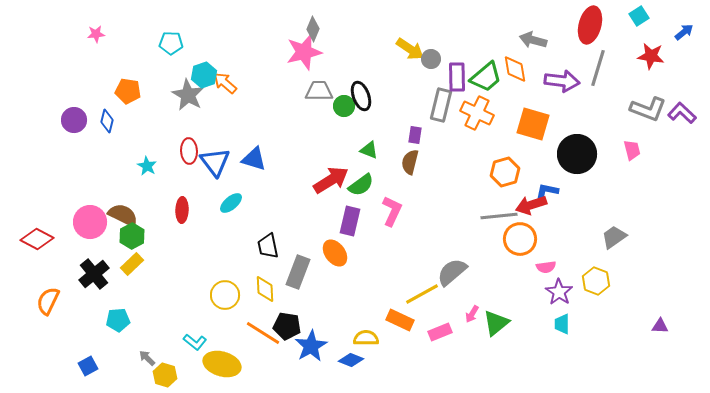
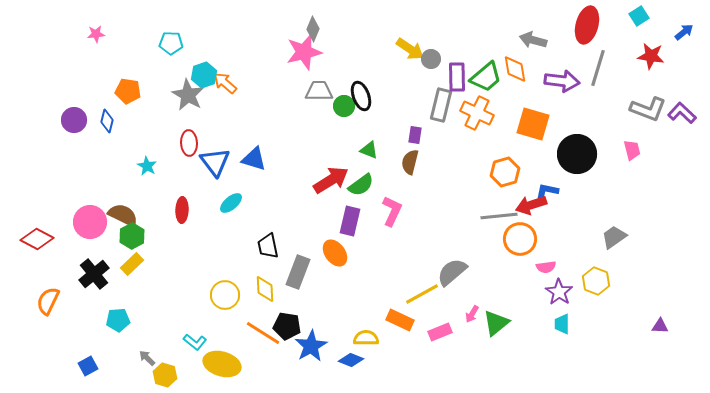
red ellipse at (590, 25): moved 3 px left
red ellipse at (189, 151): moved 8 px up
